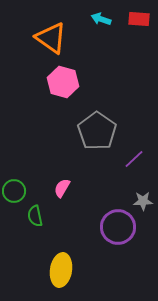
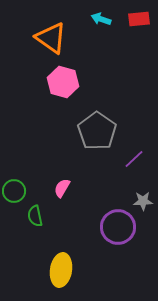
red rectangle: rotated 10 degrees counterclockwise
